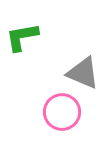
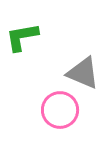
pink circle: moved 2 px left, 2 px up
